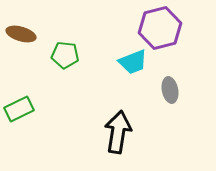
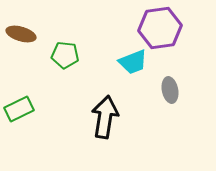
purple hexagon: rotated 6 degrees clockwise
black arrow: moved 13 px left, 15 px up
